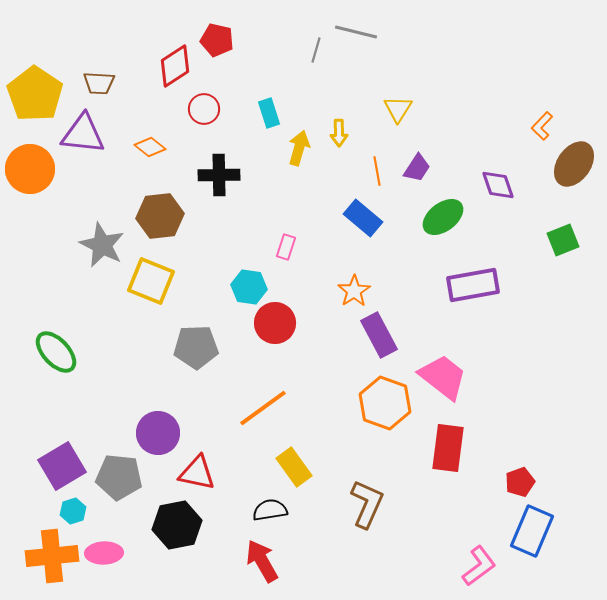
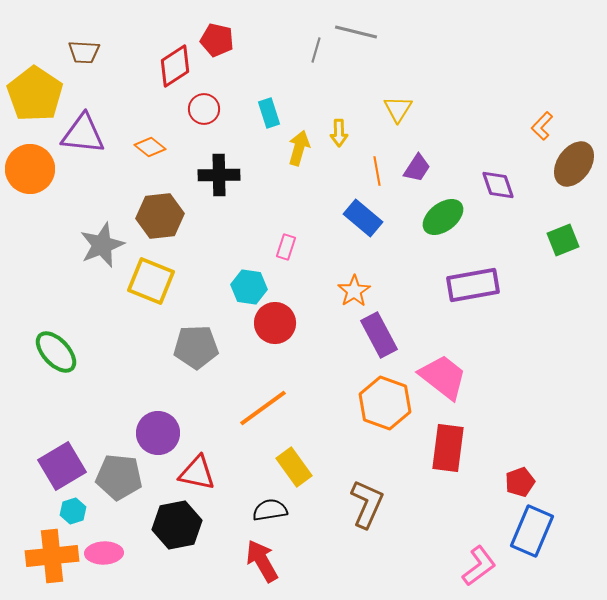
brown trapezoid at (99, 83): moved 15 px left, 31 px up
gray star at (102, 245): rotated 24 degrees clockwise
